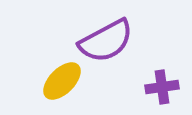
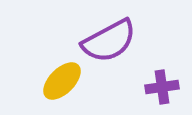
purple semicircle: moved 3 px right
